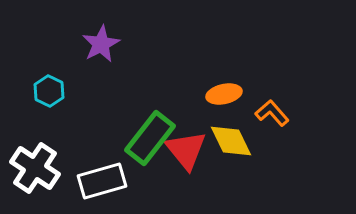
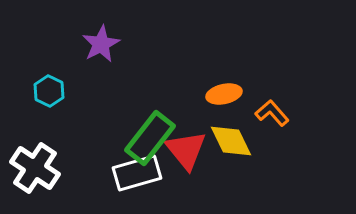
white rectangle: moved 35 px right, 8 px up
